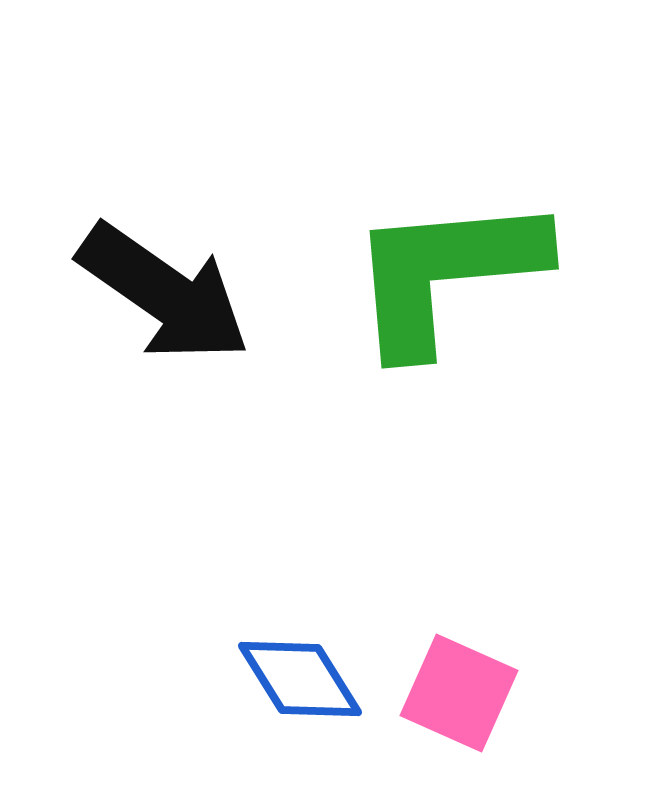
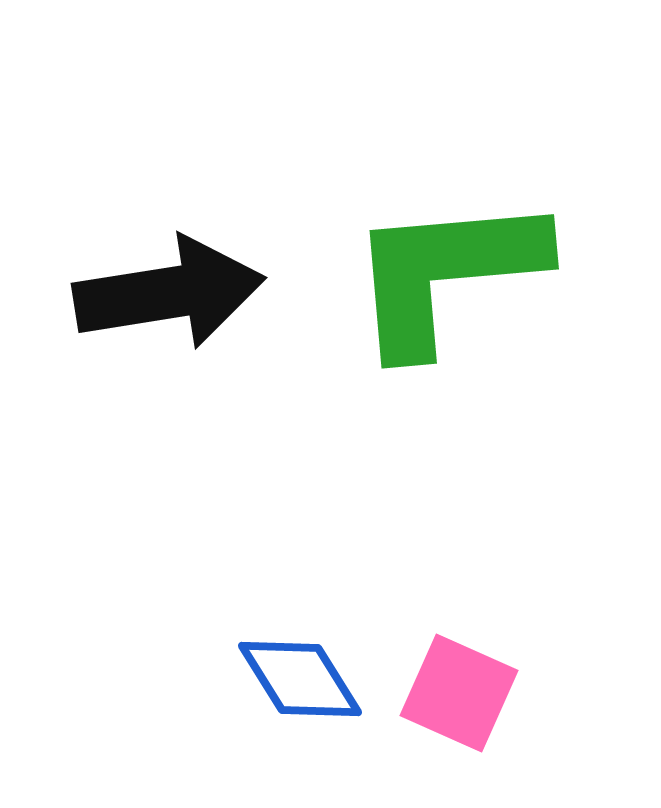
black arrow: moved 5 px right; rotated 44 degrees counterclockwise
